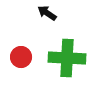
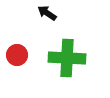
red circle: moved 4 px left, 2 px up
